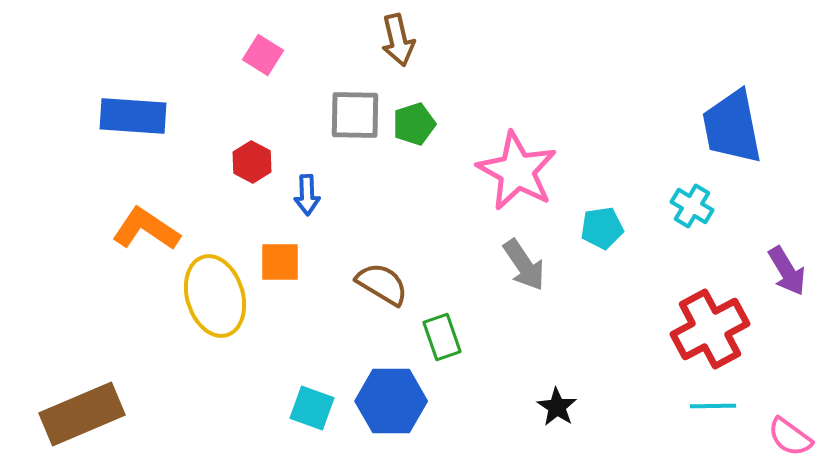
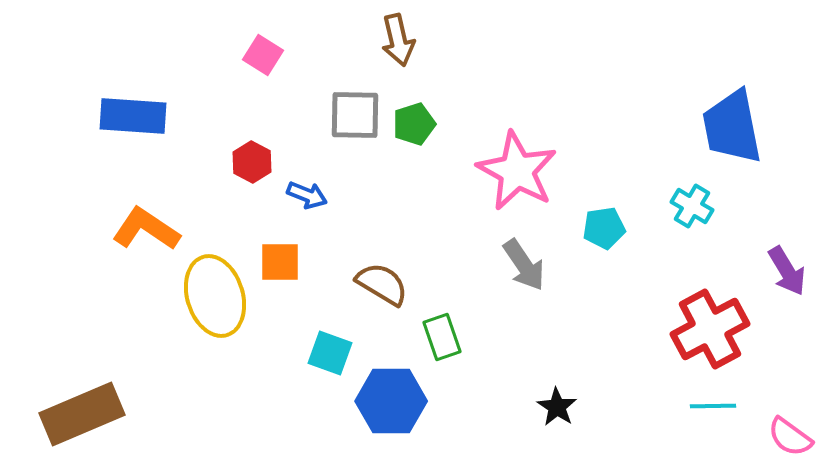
blue arrow: rotated 66 degrees counterclockwise
cyan pentagon: moved 2 px right
cyan square: moved 18 px right, 55 px up
